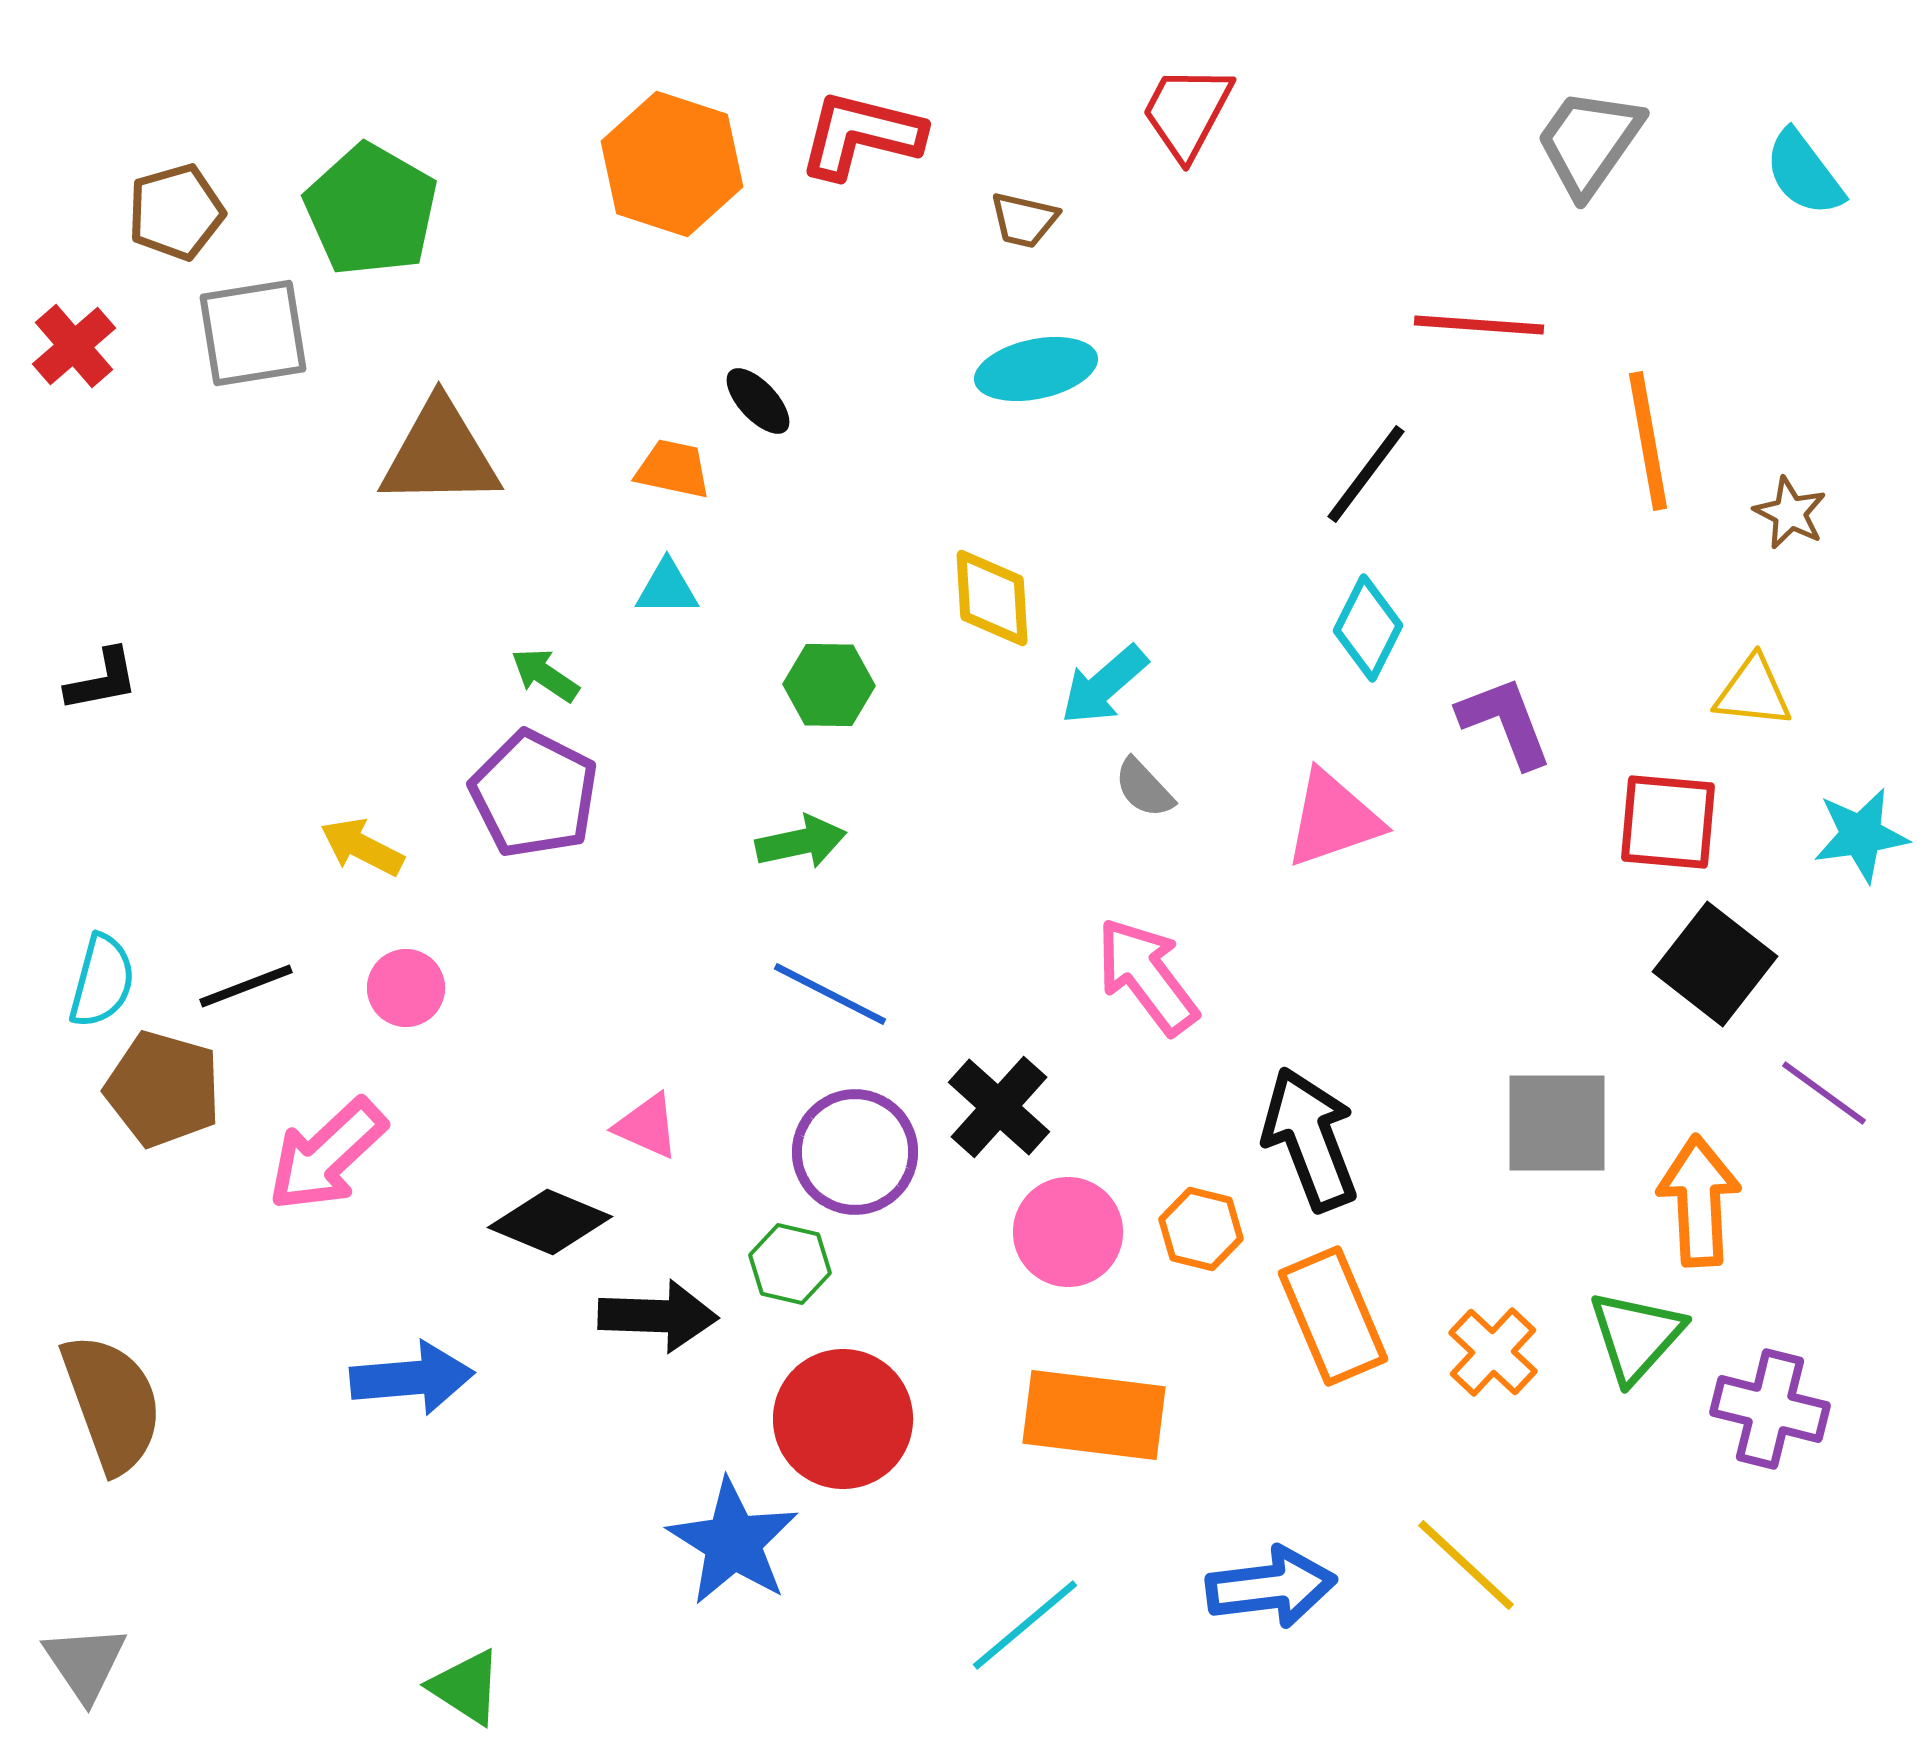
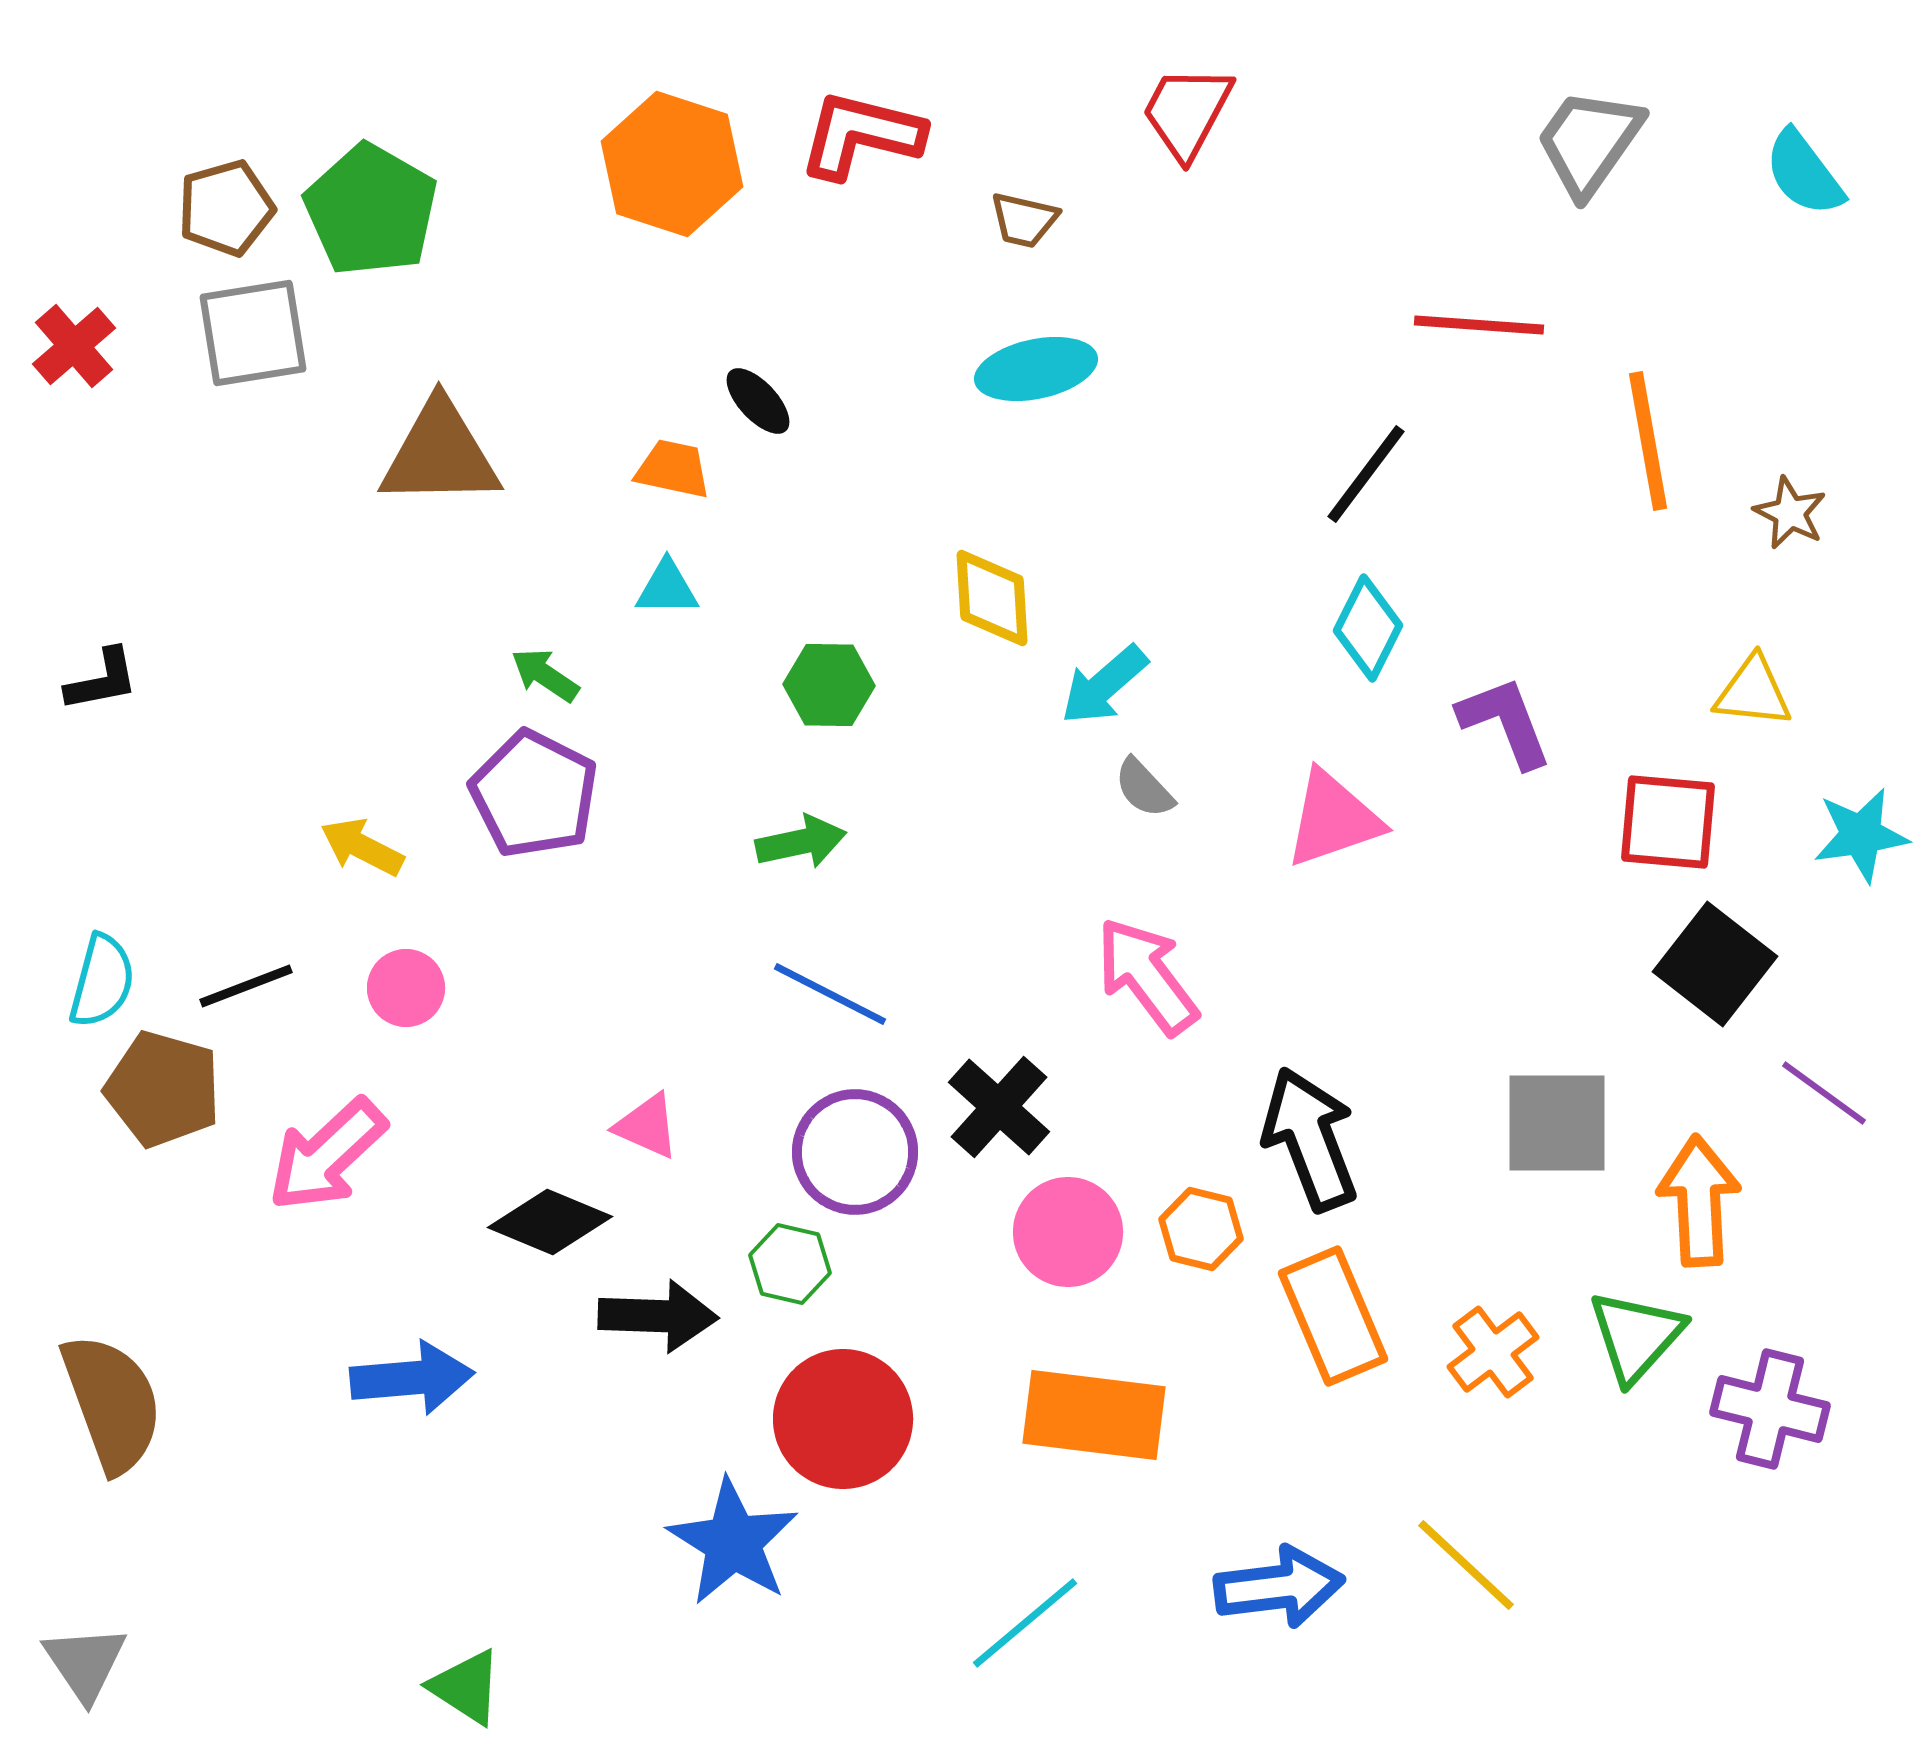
brown pentagon at (176, 212): moved 50 px right, 4 px up
orange cross at (1493, 1352): rotated 10 degrees clockwise
blue arrow at (1271, 1587): moved 8 px right
cyan line at (1025, 1625): moved 2 px up
